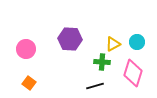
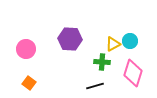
cyan circle: moved 7 px left, 1 px up
